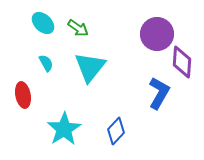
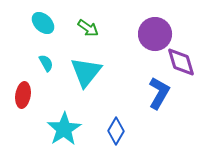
green arrow: moved 10 px right
purple circle: moved 2 px left
purple diamond: moved 1 px left; rotated 20 degrees counterclockwise
cyan triangle: moved 4 px left, 5 px down
red ellipse: rotated 20 degrees clockwise
blue diamond: rotated 12 degrees counterclockwise
